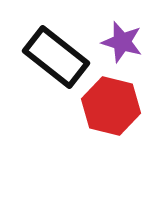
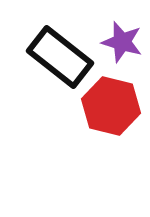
black rectangle: moved 4 px right
